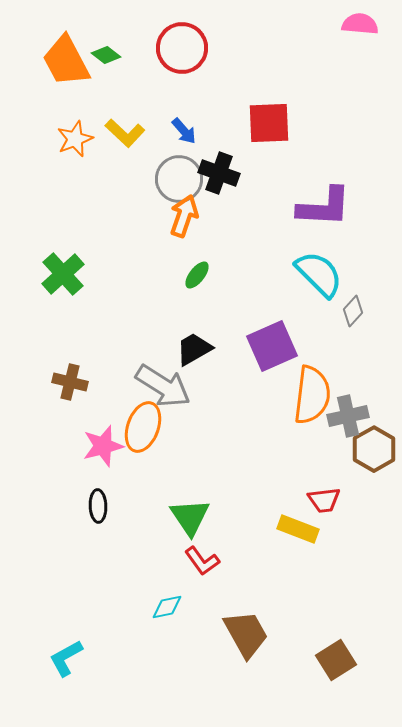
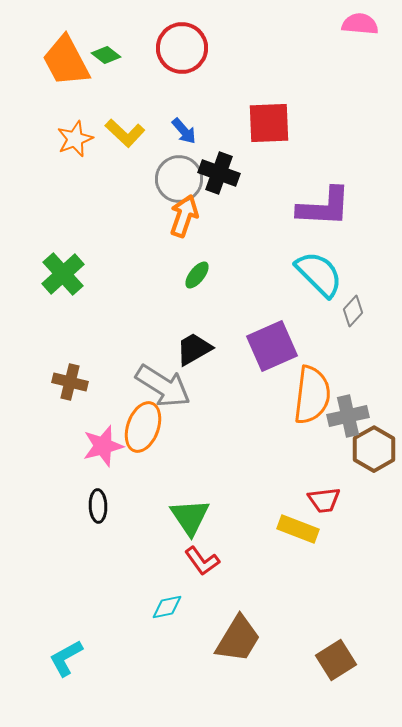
brown trapezoid: moved 8 px left, 5 px down; rotated 60 degrees clockwise
